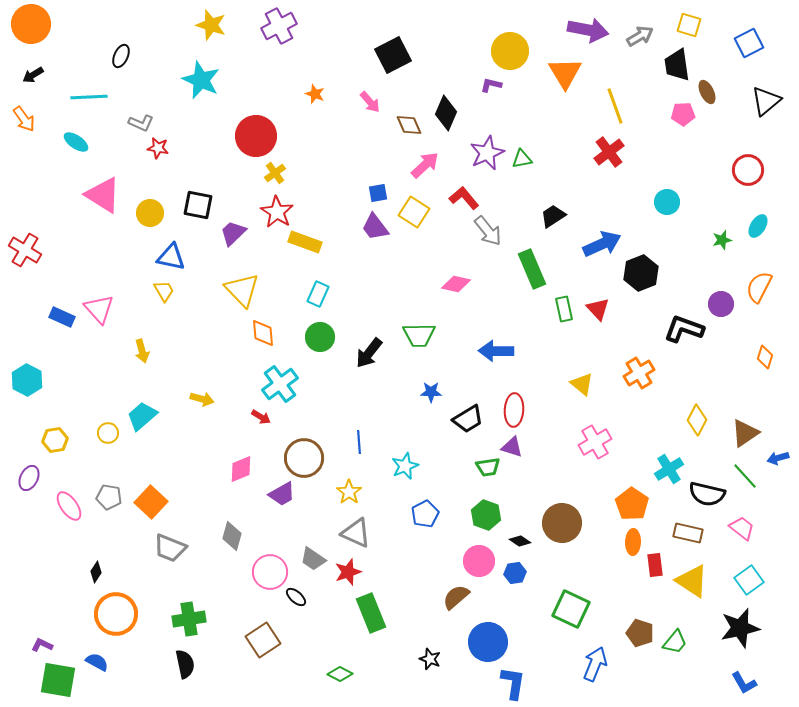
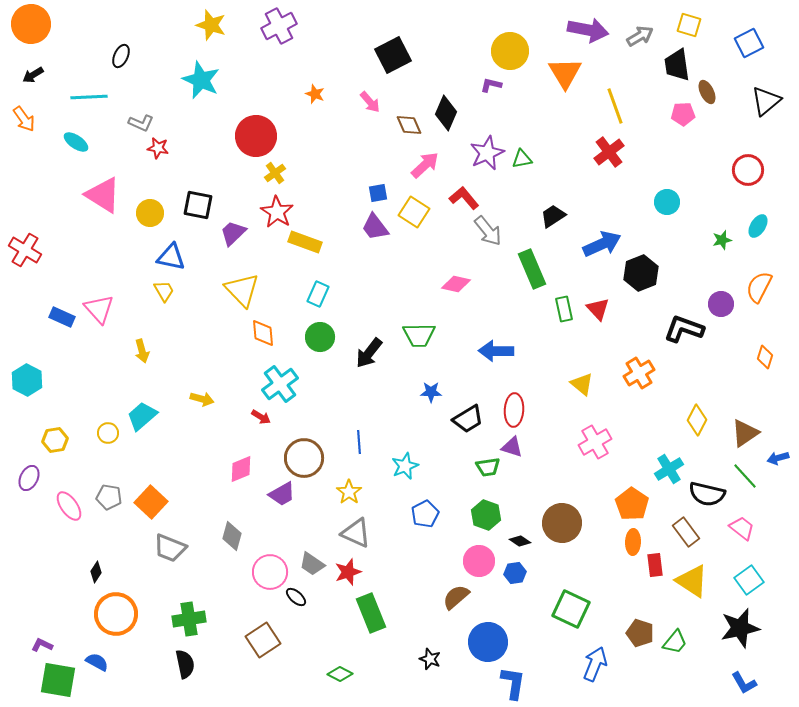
brown rectangle at (688, 533): moved 2 px left, 1 px up; rotated 40 degrees clockwise
gray trapezoid at (313, 559): moved 1 px left, 5 px down
